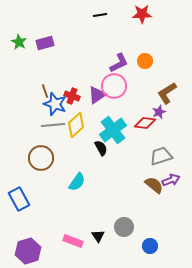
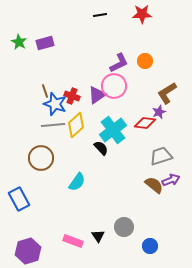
black semicircle: rotated 14 degrees counterclockwise
